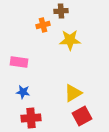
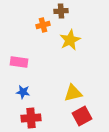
yellow star: rotated 25 degrees counterclockwise
yellow triangle: rotated 18 degrees clockwise
